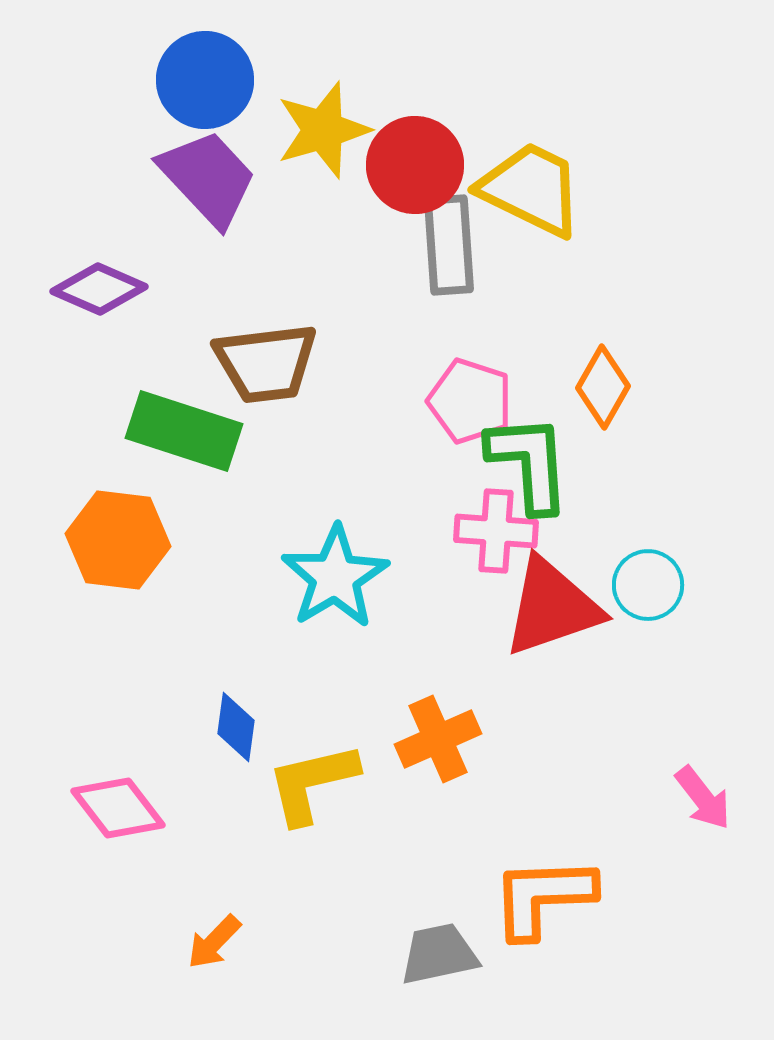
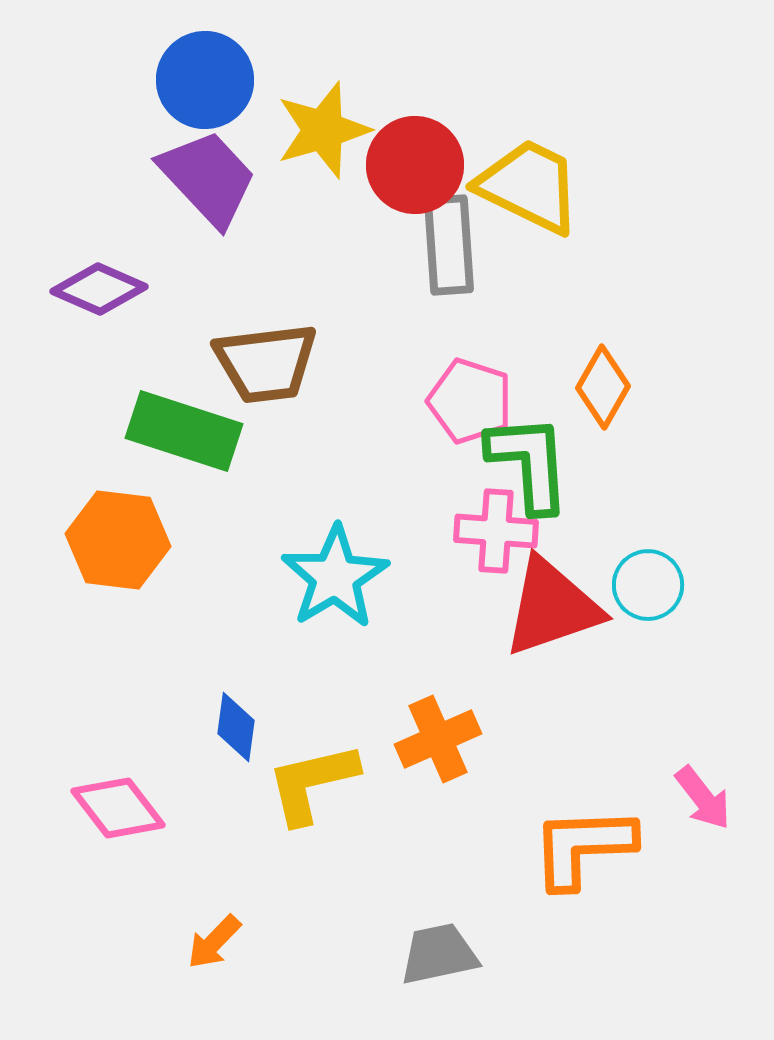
yellow trapezoid: moved 2 px left, 3 px up
orange L-shape: moved 40 px right, 50 px up
